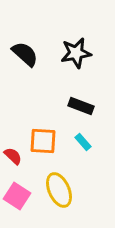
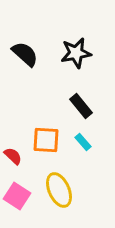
black rectangle: rotated 30 degrees clockwise
orange square: moved 3 px right, 1 px up
